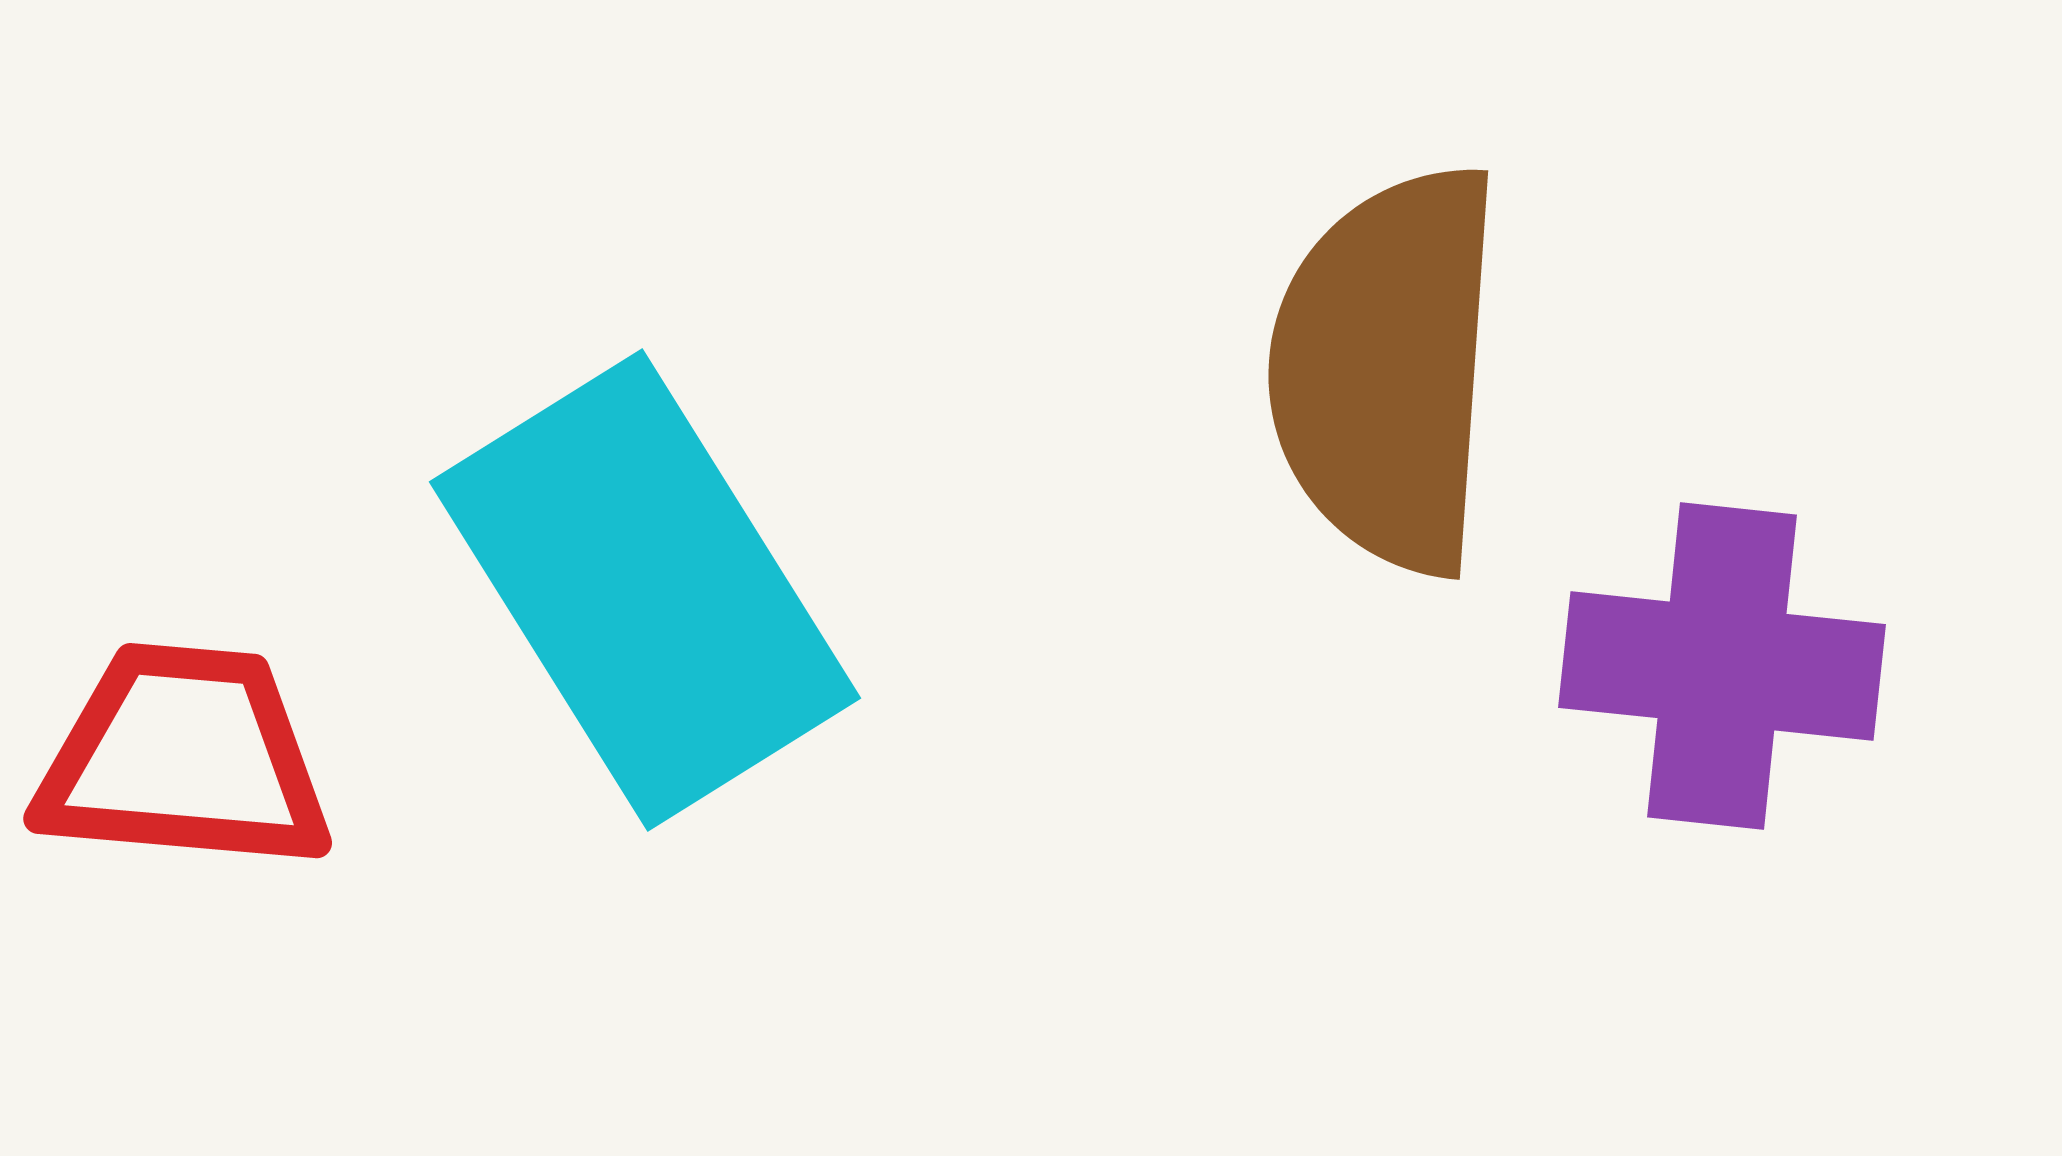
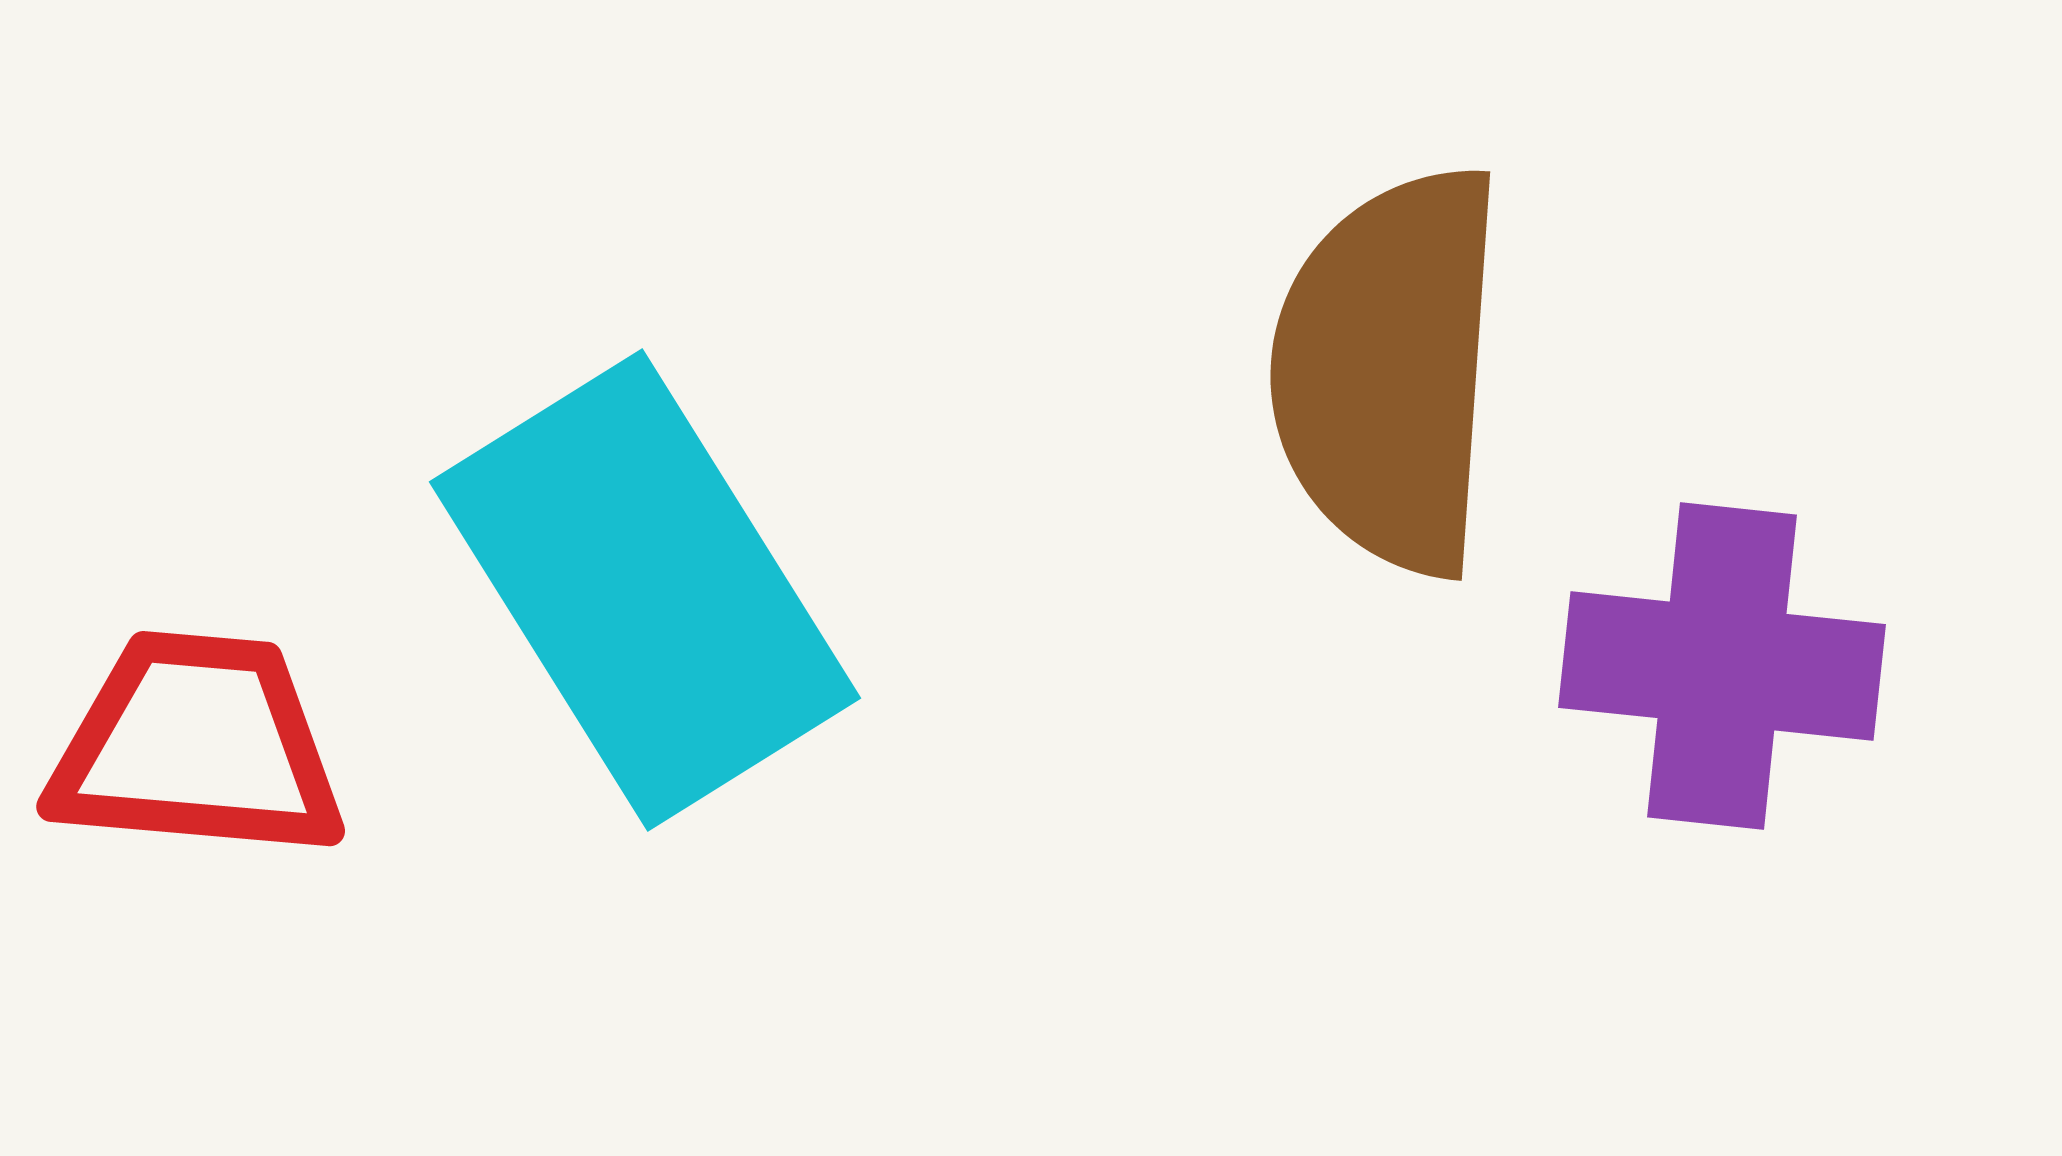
brown semicircle: moved 2 px right, 1 px down
red trapezoid: moved 13 px right, 12 px up
